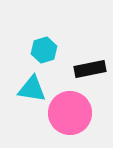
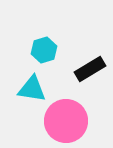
black rectangle: rotated 20 degrees counterclockwise
pink circle: moved 4 px left, 8 px down
